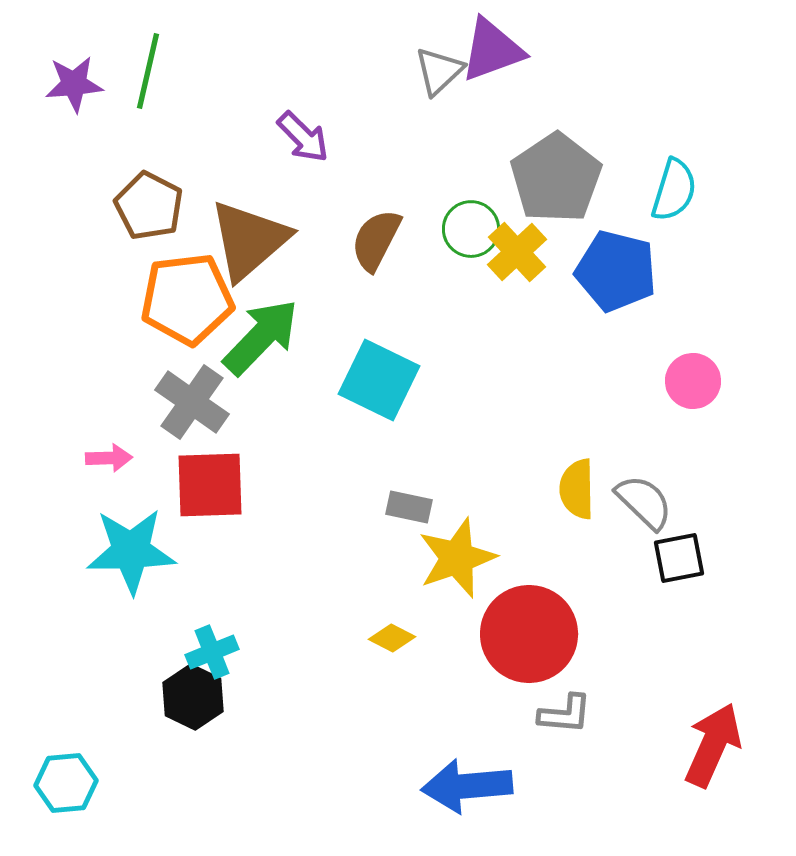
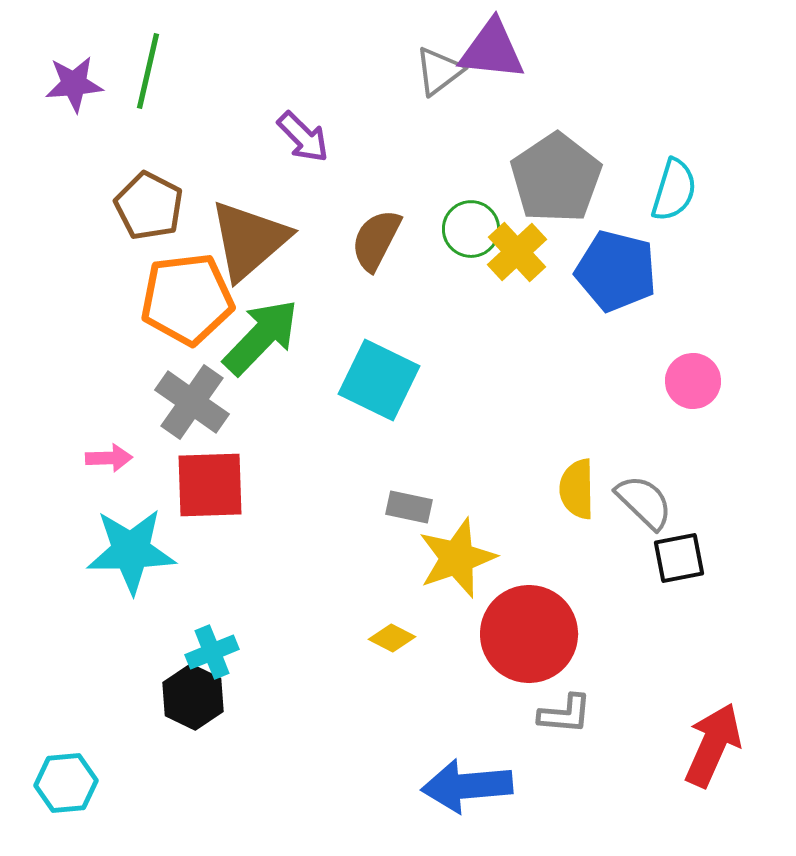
purple triangle: rotated 26 degrees clockwise
gray triangle: rotated 6 degrees clockwise
